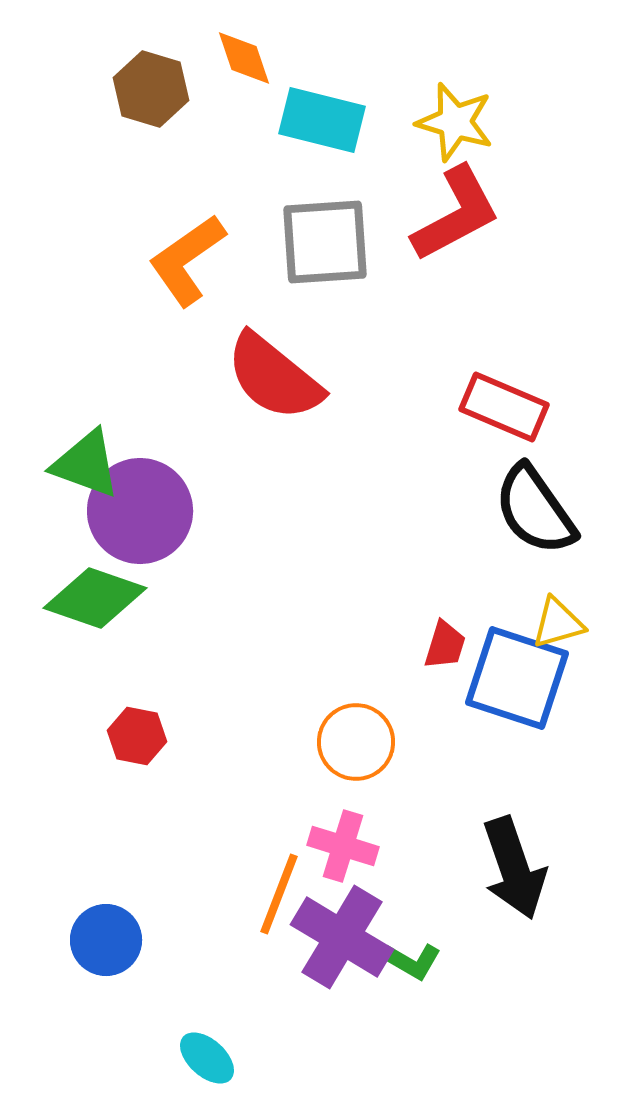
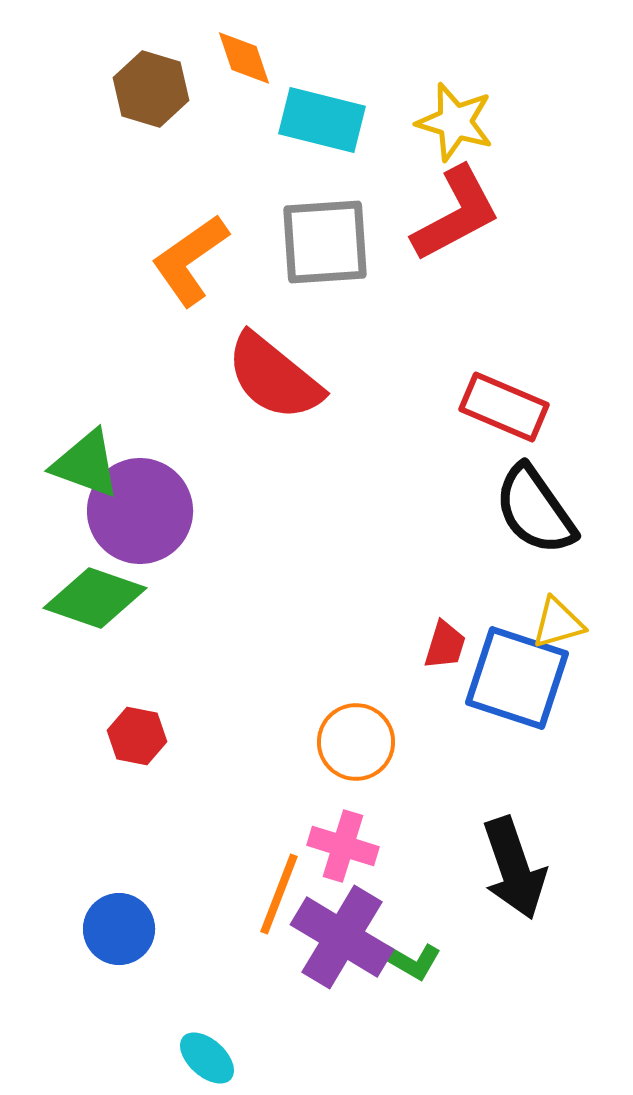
orange L-shape: moved 3 px right
blue circle: moved 13 px right, 11 px up
